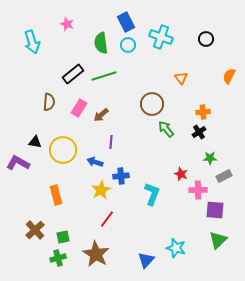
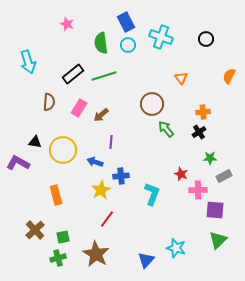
cyan arrow: moved 4 px left, 20 px down
